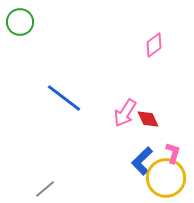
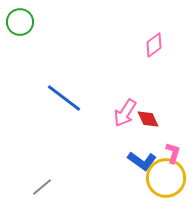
blue L-shape: rotated 100 degrees counterclockwise
gray line: moved 3 px left, 2 px up
